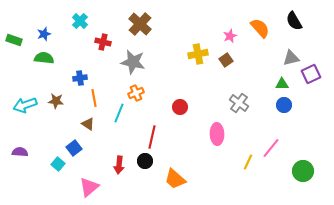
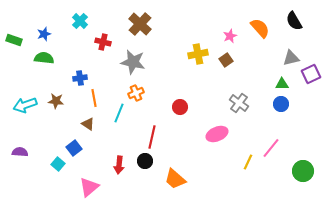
blue circle: moved 3 px left, 1 px up
pink ellipse: rotated 70 degrees clockwise
